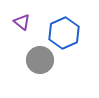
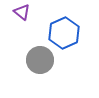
purple triangle: moved 10 px up
